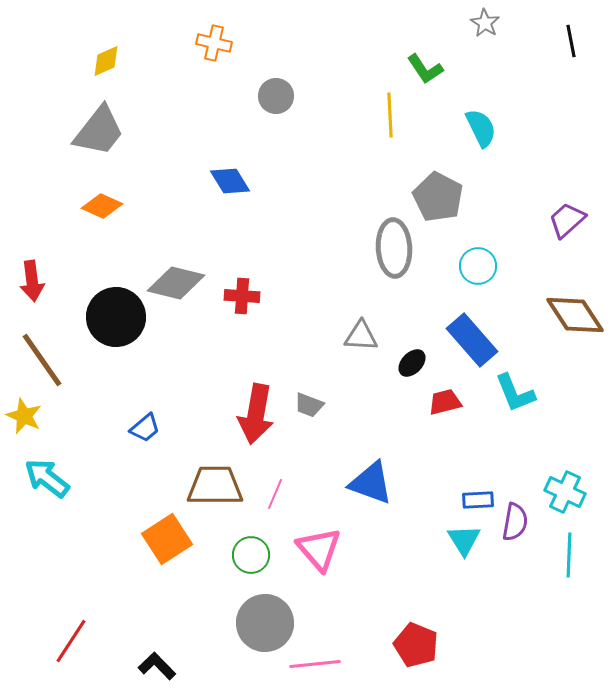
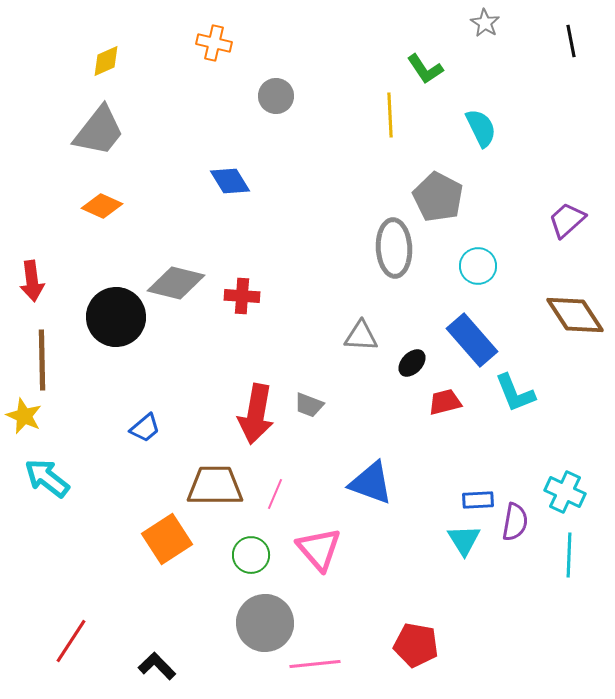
brown line at (42, 360): rotated 34 degrees clockwise
red pentagon at (416, 645): rotated 12 degrees counterclockwise
